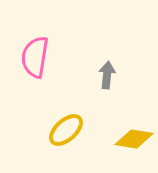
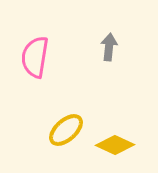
gray arrow: moved 2 px right, 28 px up
yellow diamond: moved 19 px left, 6 px down; rotated 15 degrees clockwise
